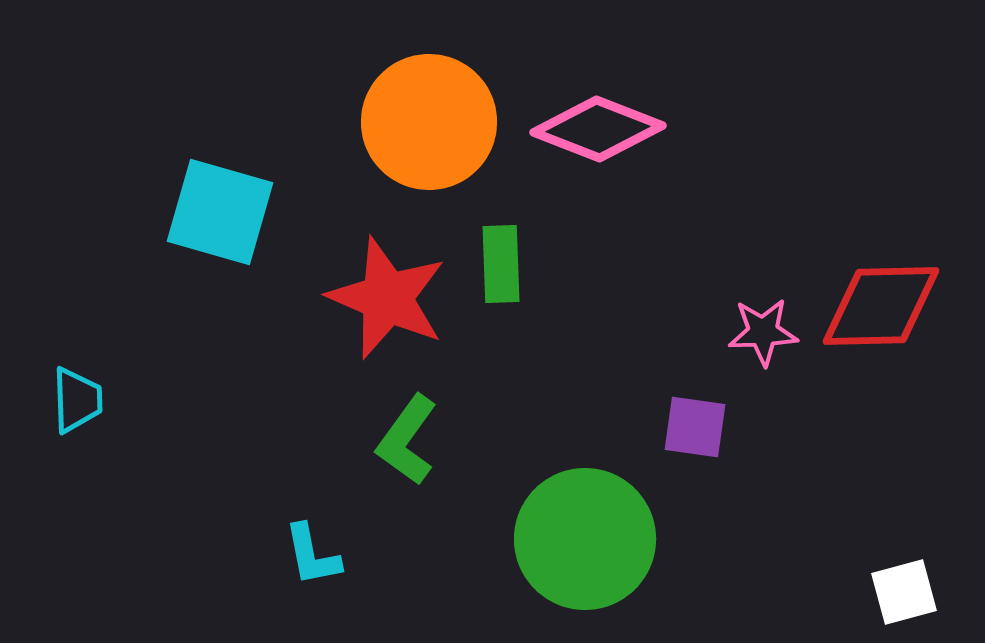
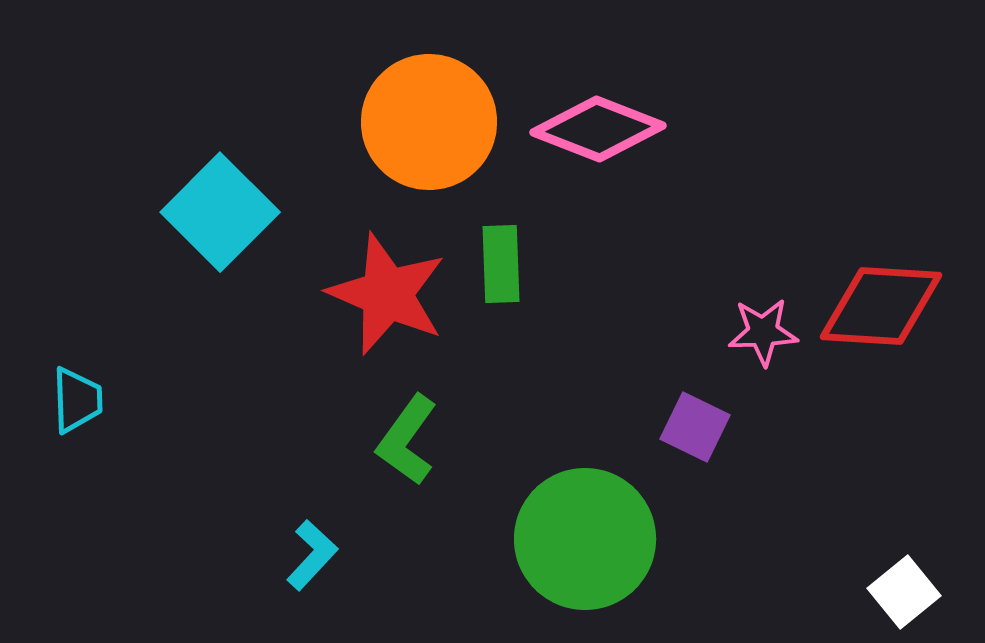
cyan square: rotated 29 degrees clockwise
red star: moved 4 px up
red diamond: rotated 5 degrees clockwise
purple square: rotated 18 degrees clockwise
cyan L-shape: rotated 126 degrees counterclockwise
white square: rotated 24 degrees counterclockwise
